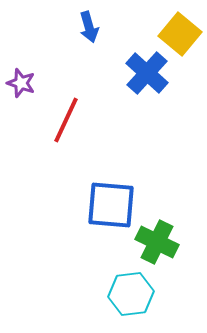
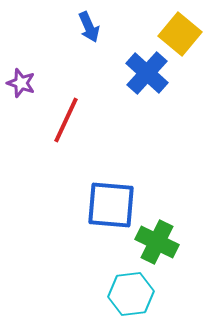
blue arrow: rotated 8 degrees counterclockwise
